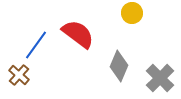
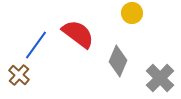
gray diamond: moved 1 px left, 5 px up
